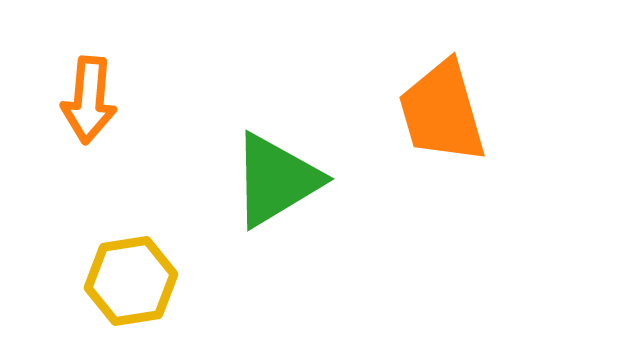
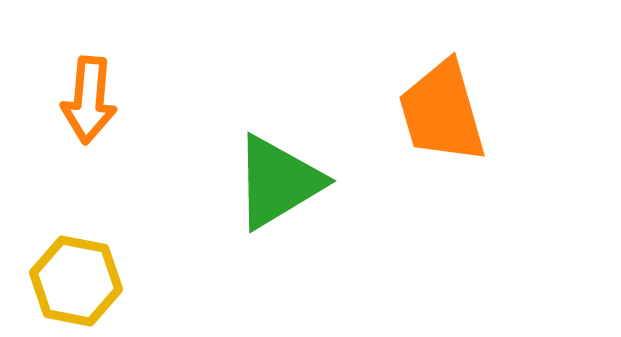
green triangle: moved 2 px right, 2 px down
yellow hexagon: moved 55 px left; rotated 20 degrees clockwise
